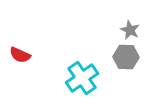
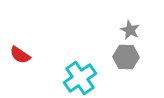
red semicircle: rotated 10 degrees clockwise
cyan cross: moved 2 px left
